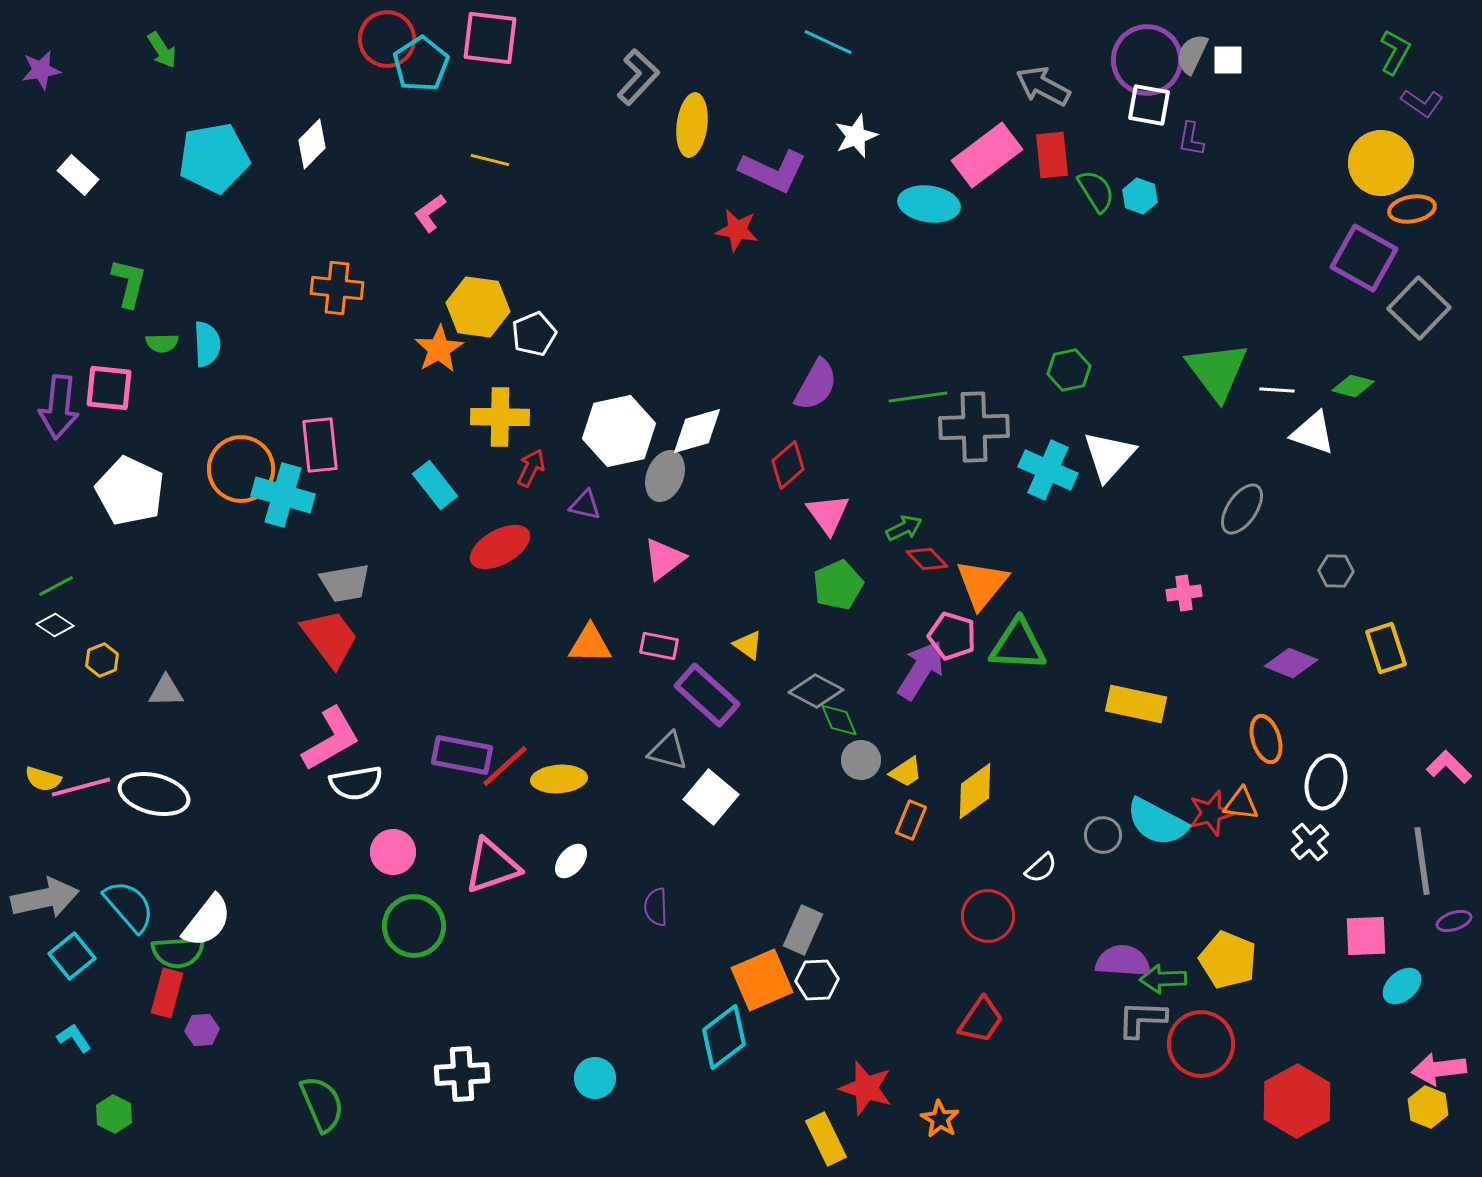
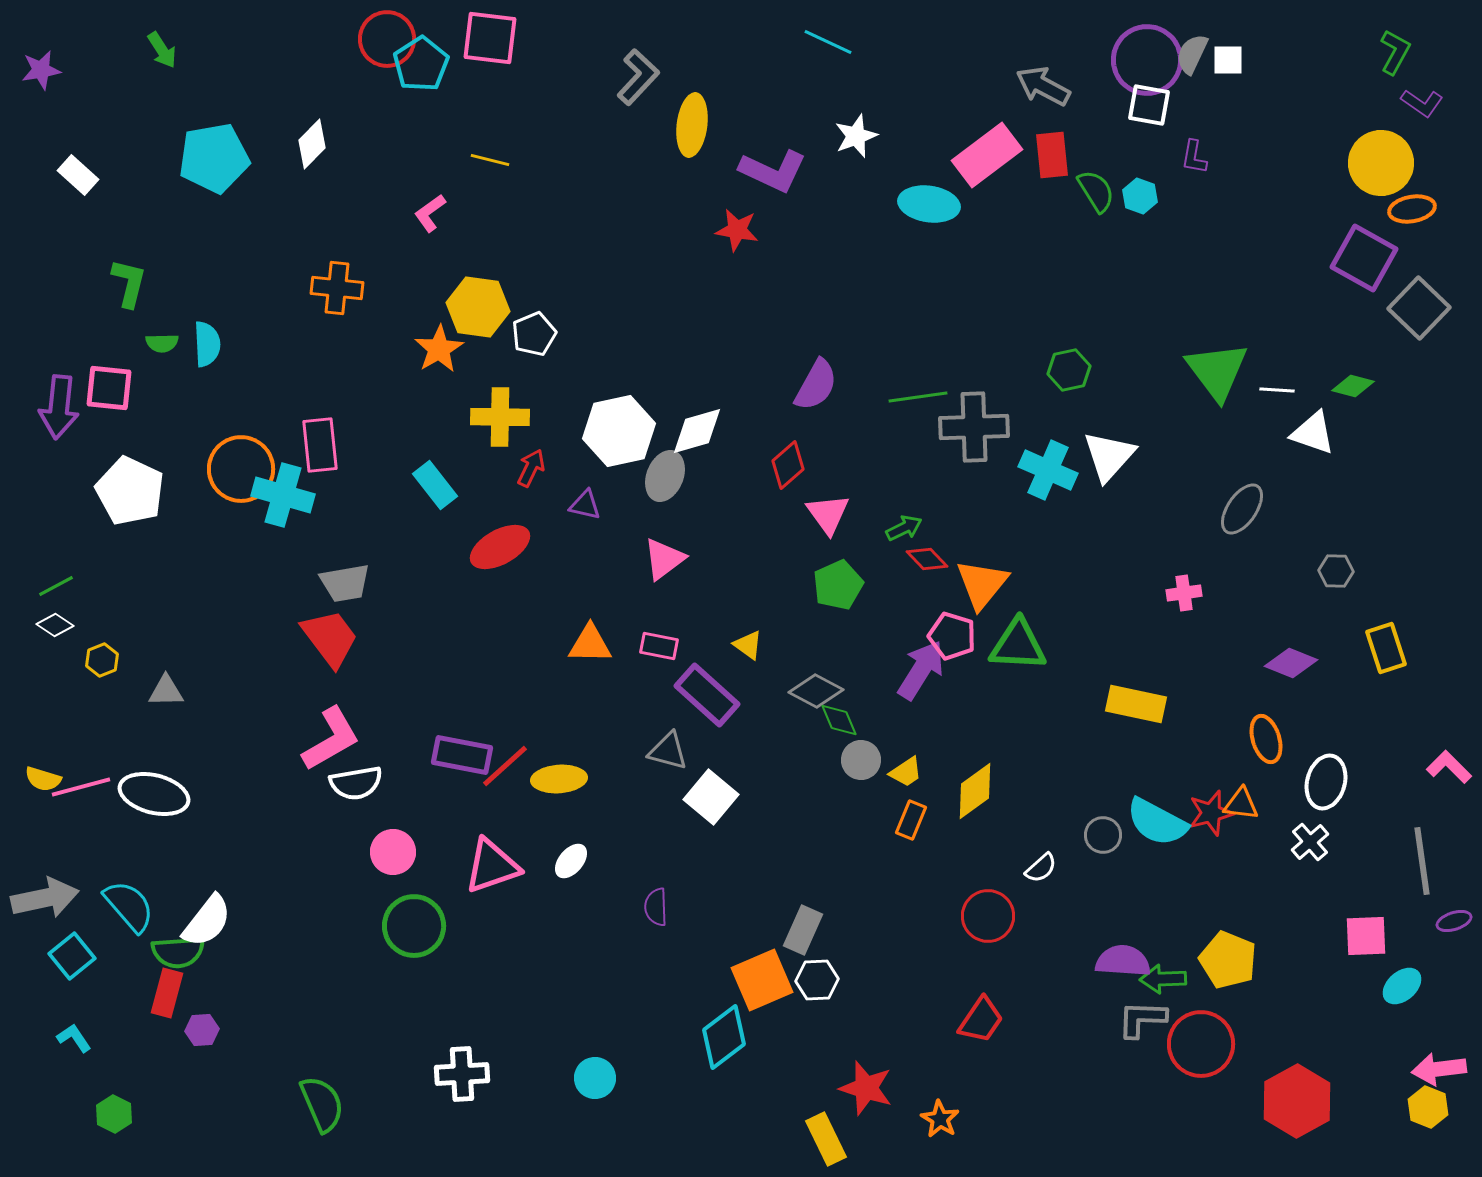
purple L-shape at (1191, 139): moved 3 px right, 18 px down
